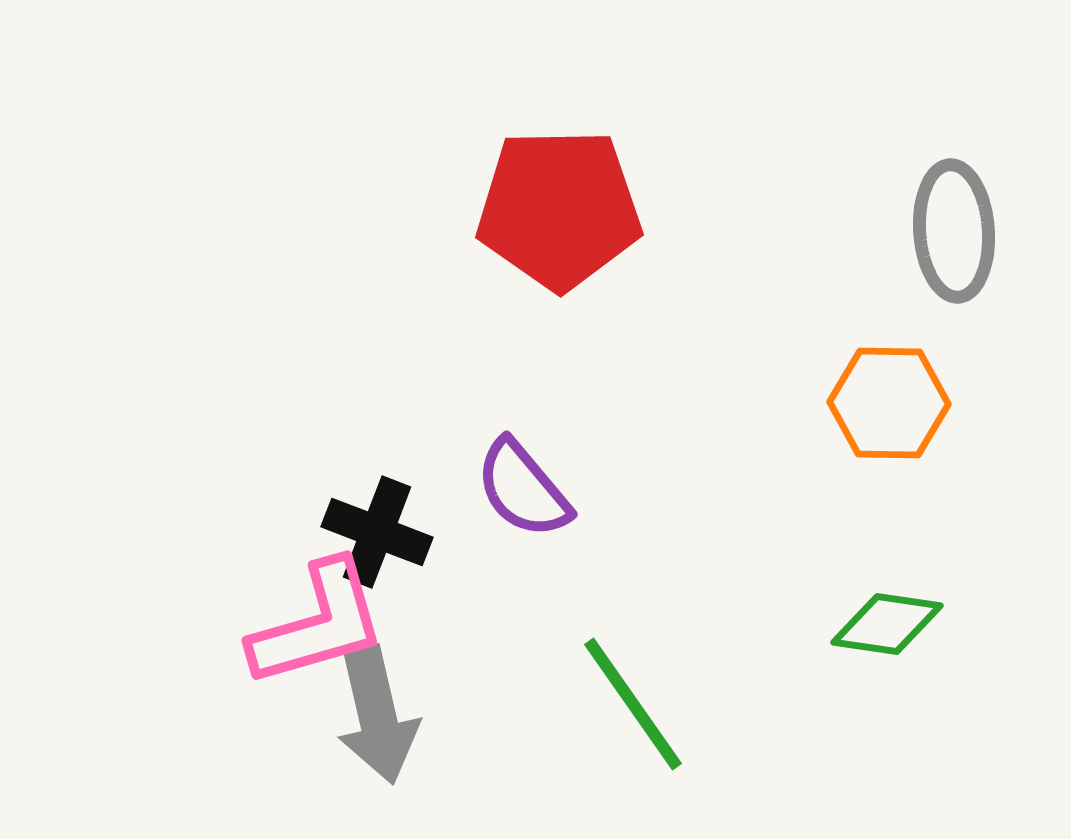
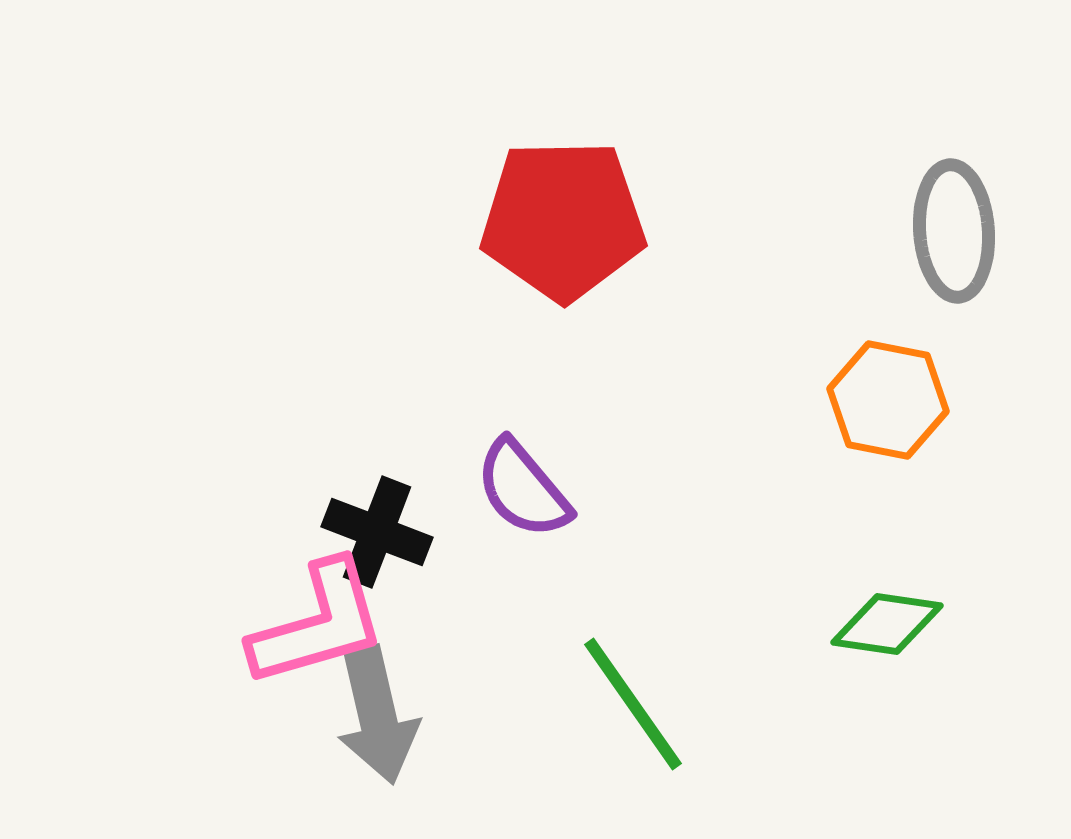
red pentagon: moved 4 px right, 11 px down
orange hexagon: moved 1 px left, 3 px up; rotated 10 degrees clockwise
